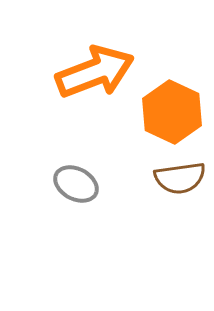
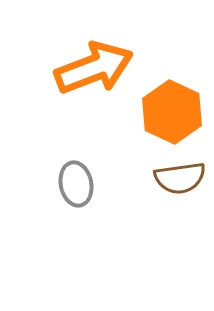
orange arrow: moved 1 px left, 4 px up
gray ellipse: rotated 51 degrees clockwise
